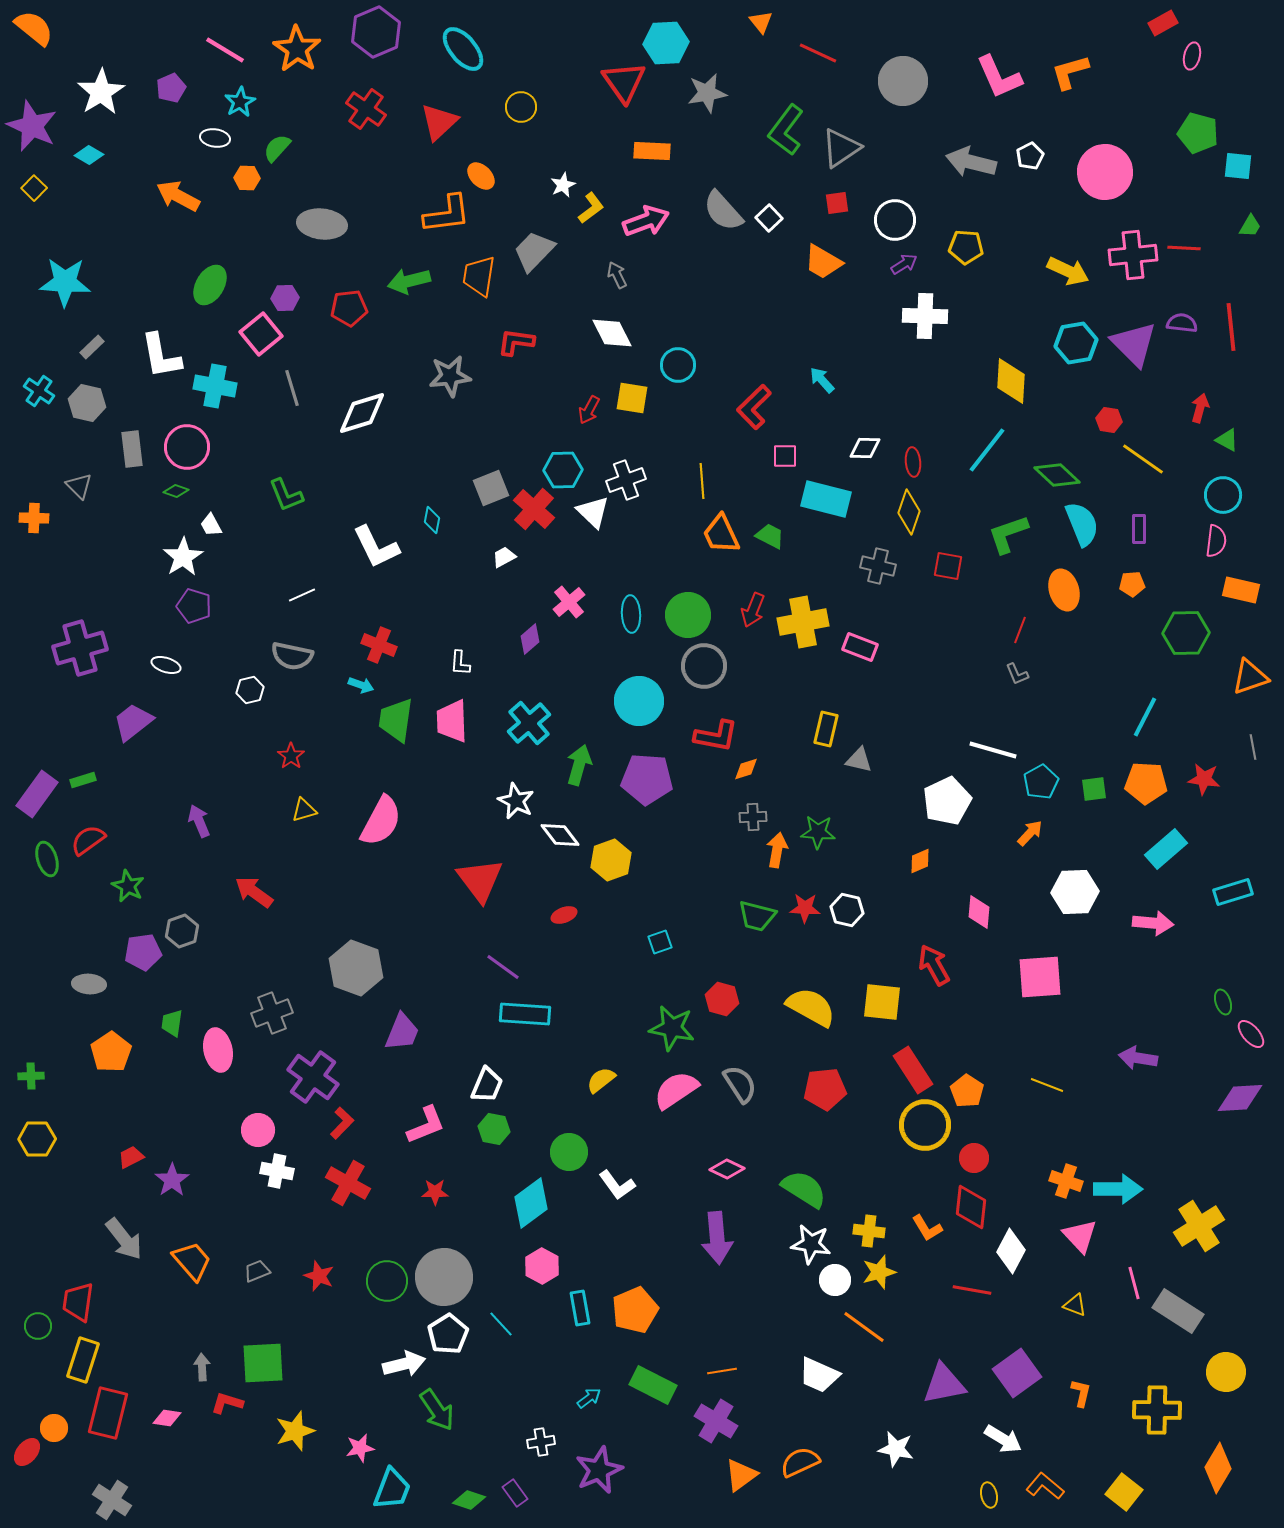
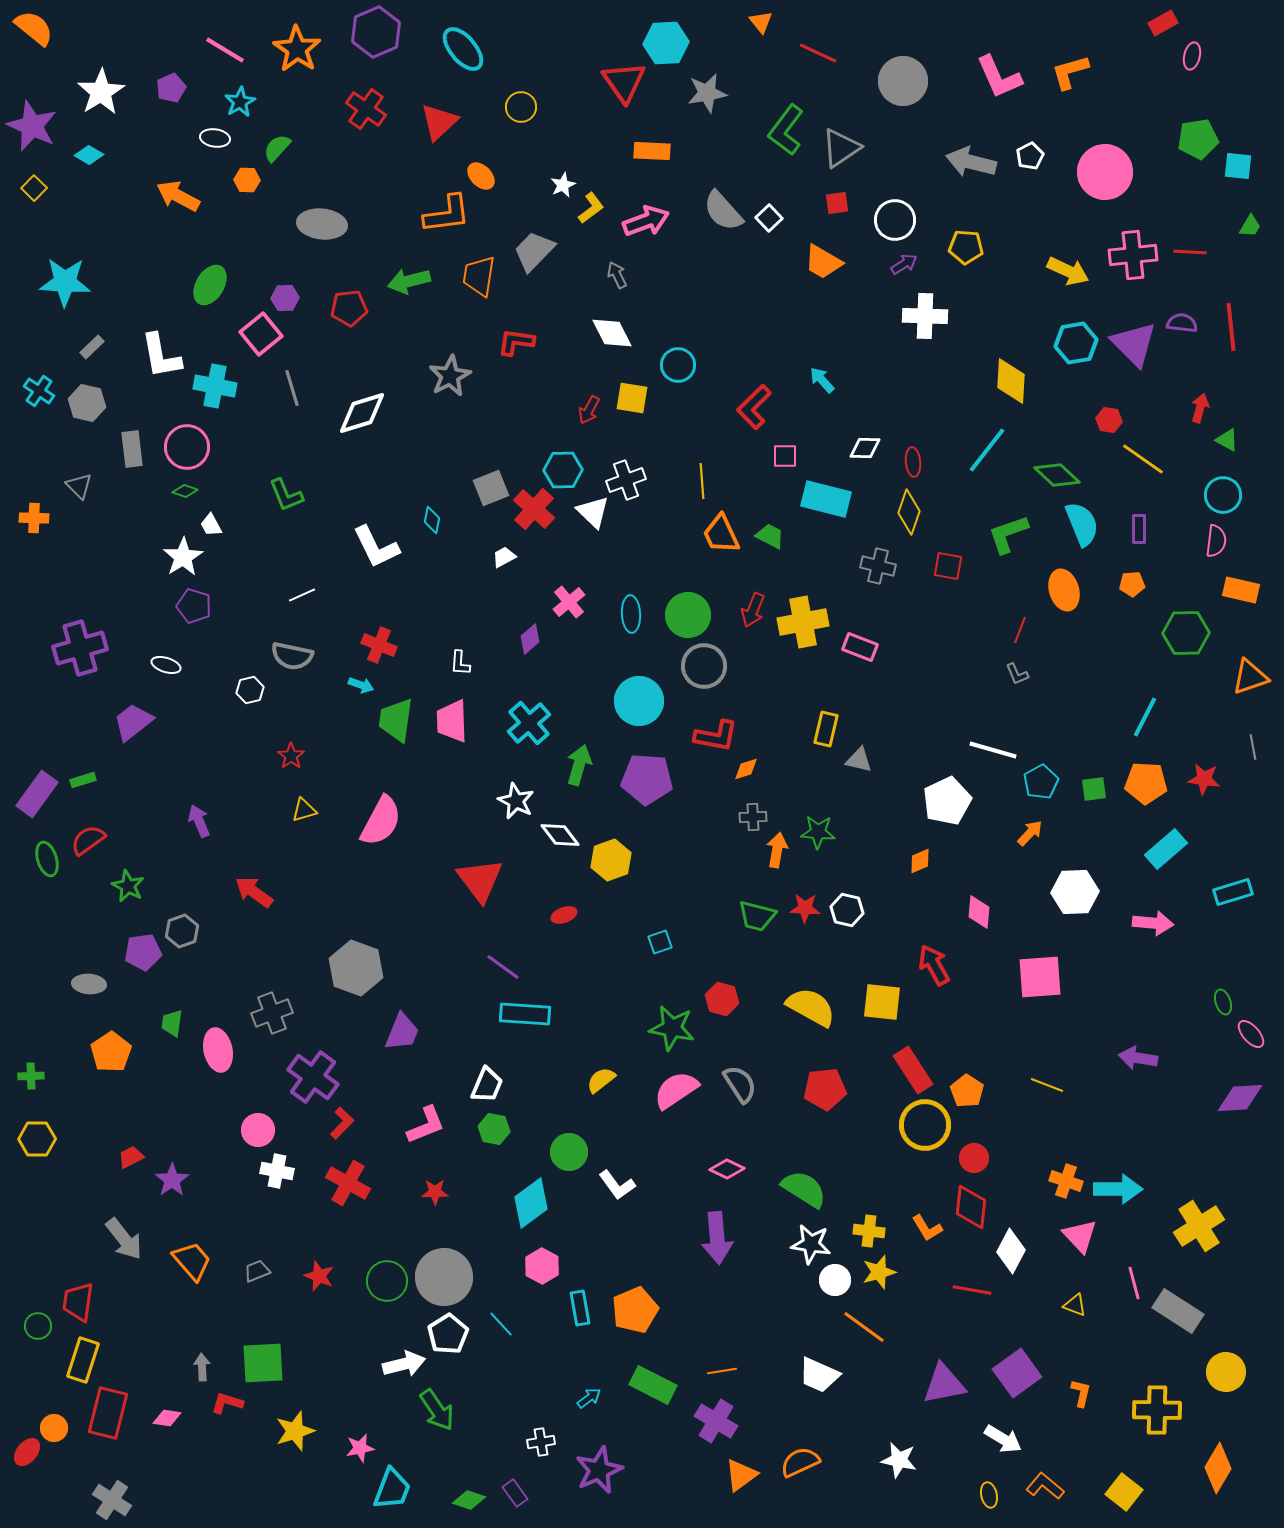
green pentagon at (1198, 133): moved 6 px down; rotated 24 degrees counterclockwise
orange hexagon at (247, 178): moved 2 px down
red line at (1184, 248): moved 6 px right, 4 px down
gray star at (450, 376): rotated 21 degrees counterclockwise
green diamond at (176, 491): moved 9 px right
white star at (896, 1449): moved 3 px right, 11 px down
